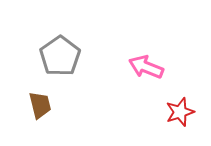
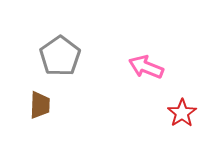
brown trapezoid: rotated 16 degrees clockwise
red star: moved 2 px right, 1 px down; rotated 16 degrees counterclockwise
